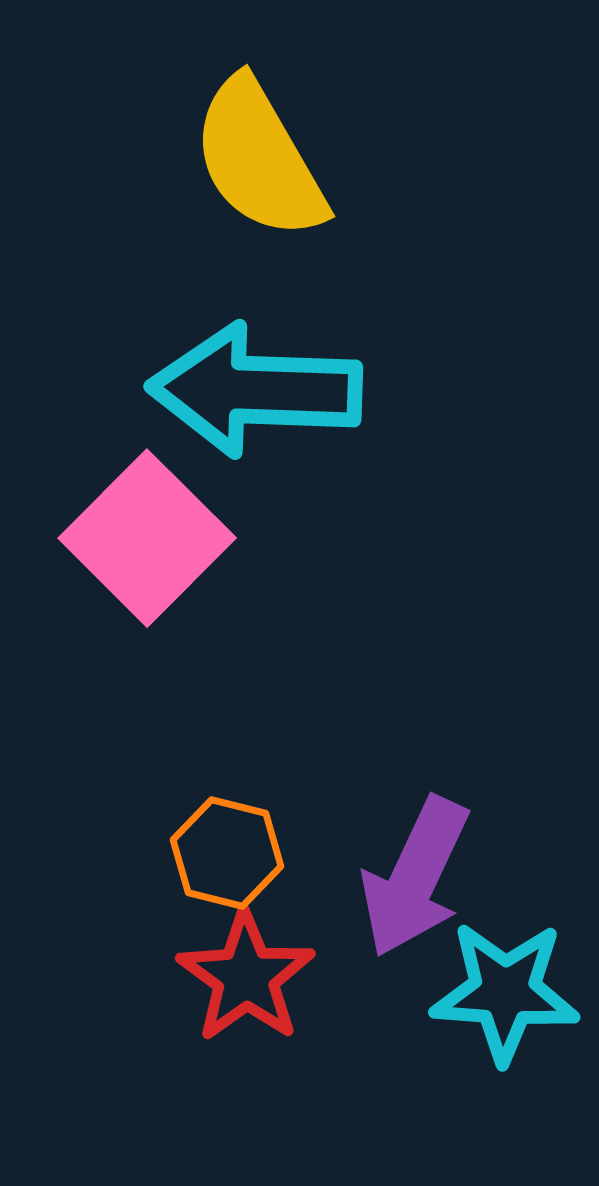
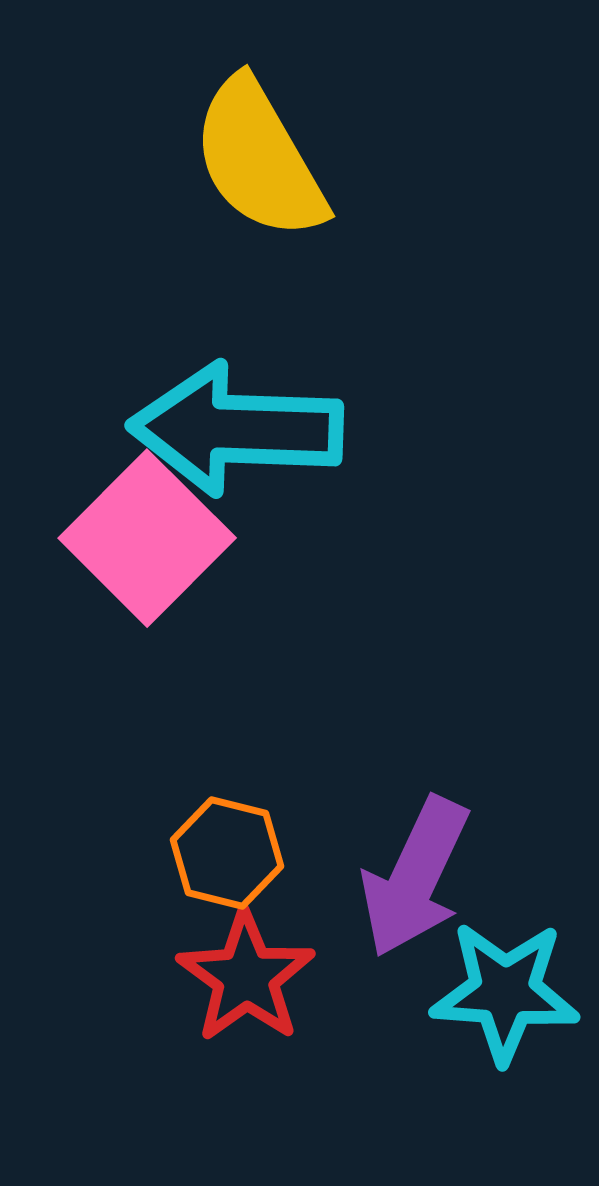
cyan arrow: moved 19 px left, 39 px down
